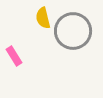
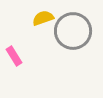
yellow semicircle: rotated 85 degrees clockwise
